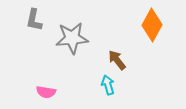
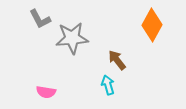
gray L-shape: moved 6 px right, 1 px up; rotated 40 degrees counterclockwise
